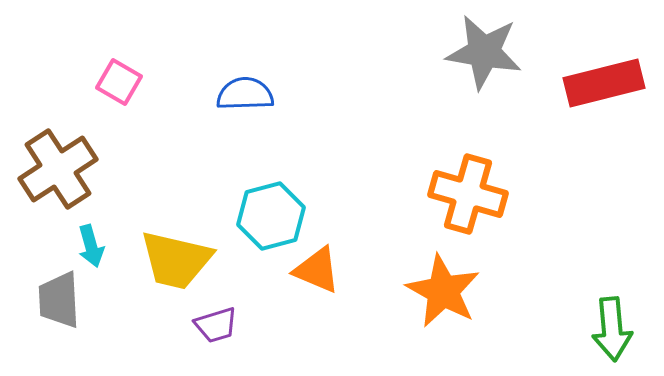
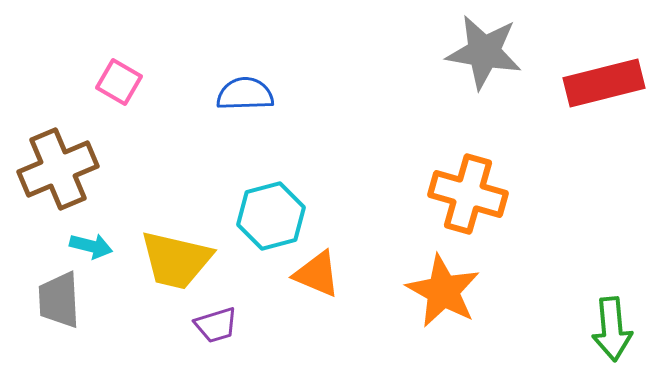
brown cross: rotated 10 degrees clockwise
cyan arrow: rotated 60 degrees counterclockwise
orange triangle: moved 4 px down
